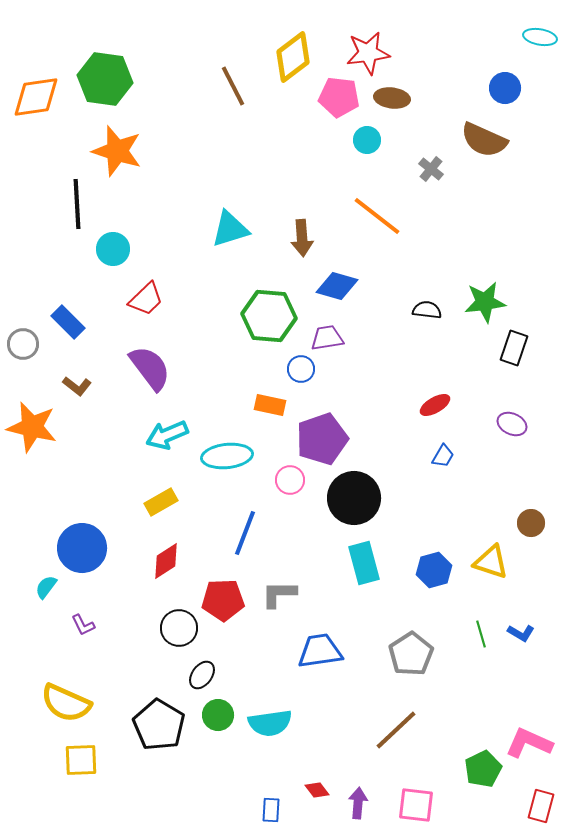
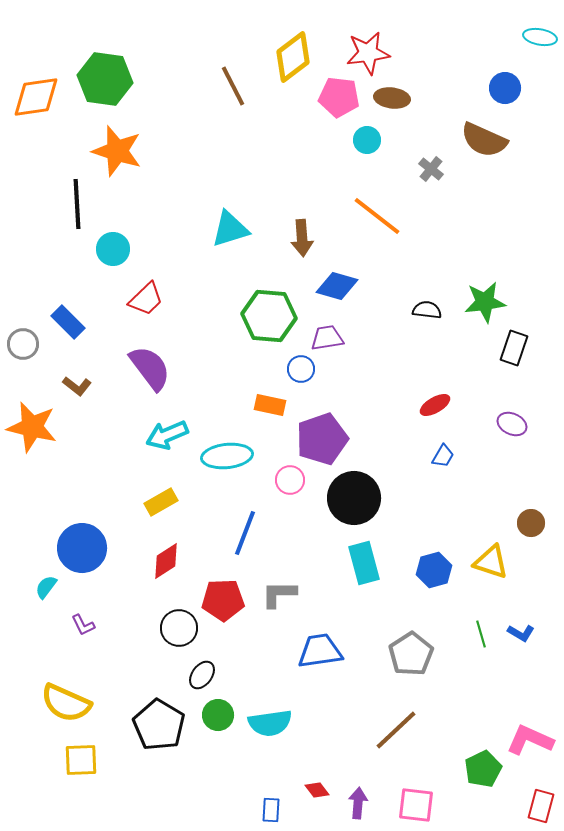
pink L-shape at (529, 743): moved 1 px right, 3 px up
